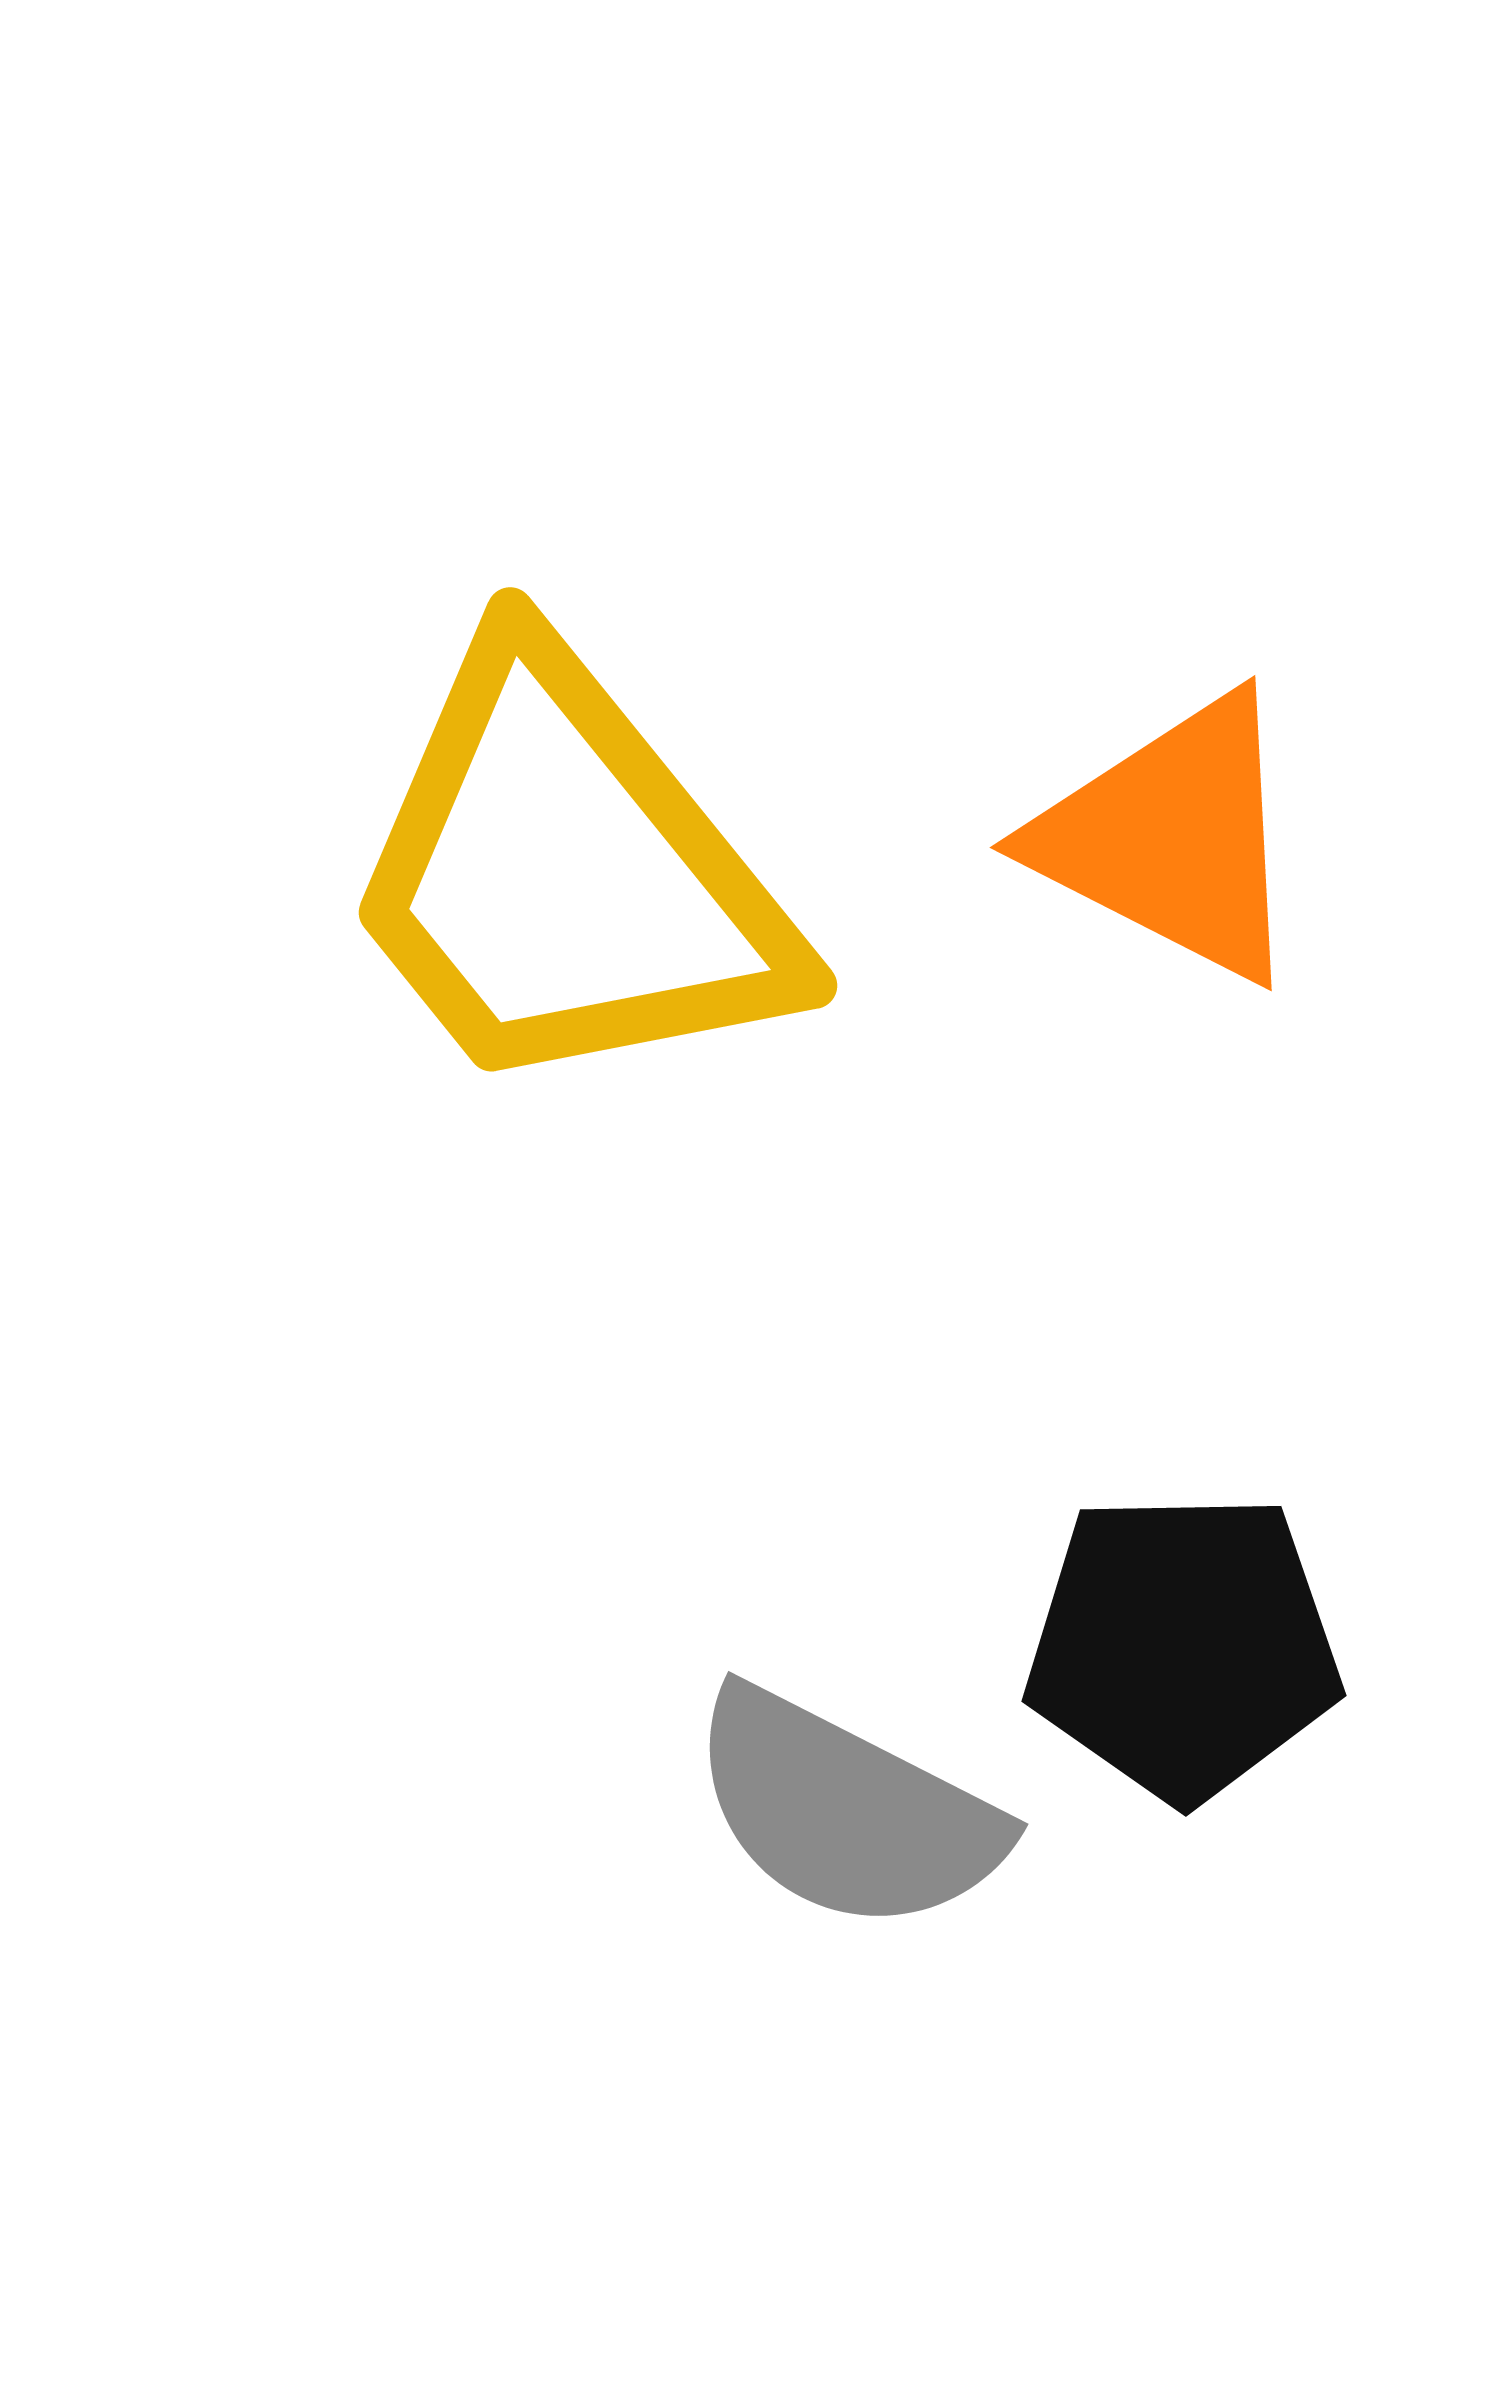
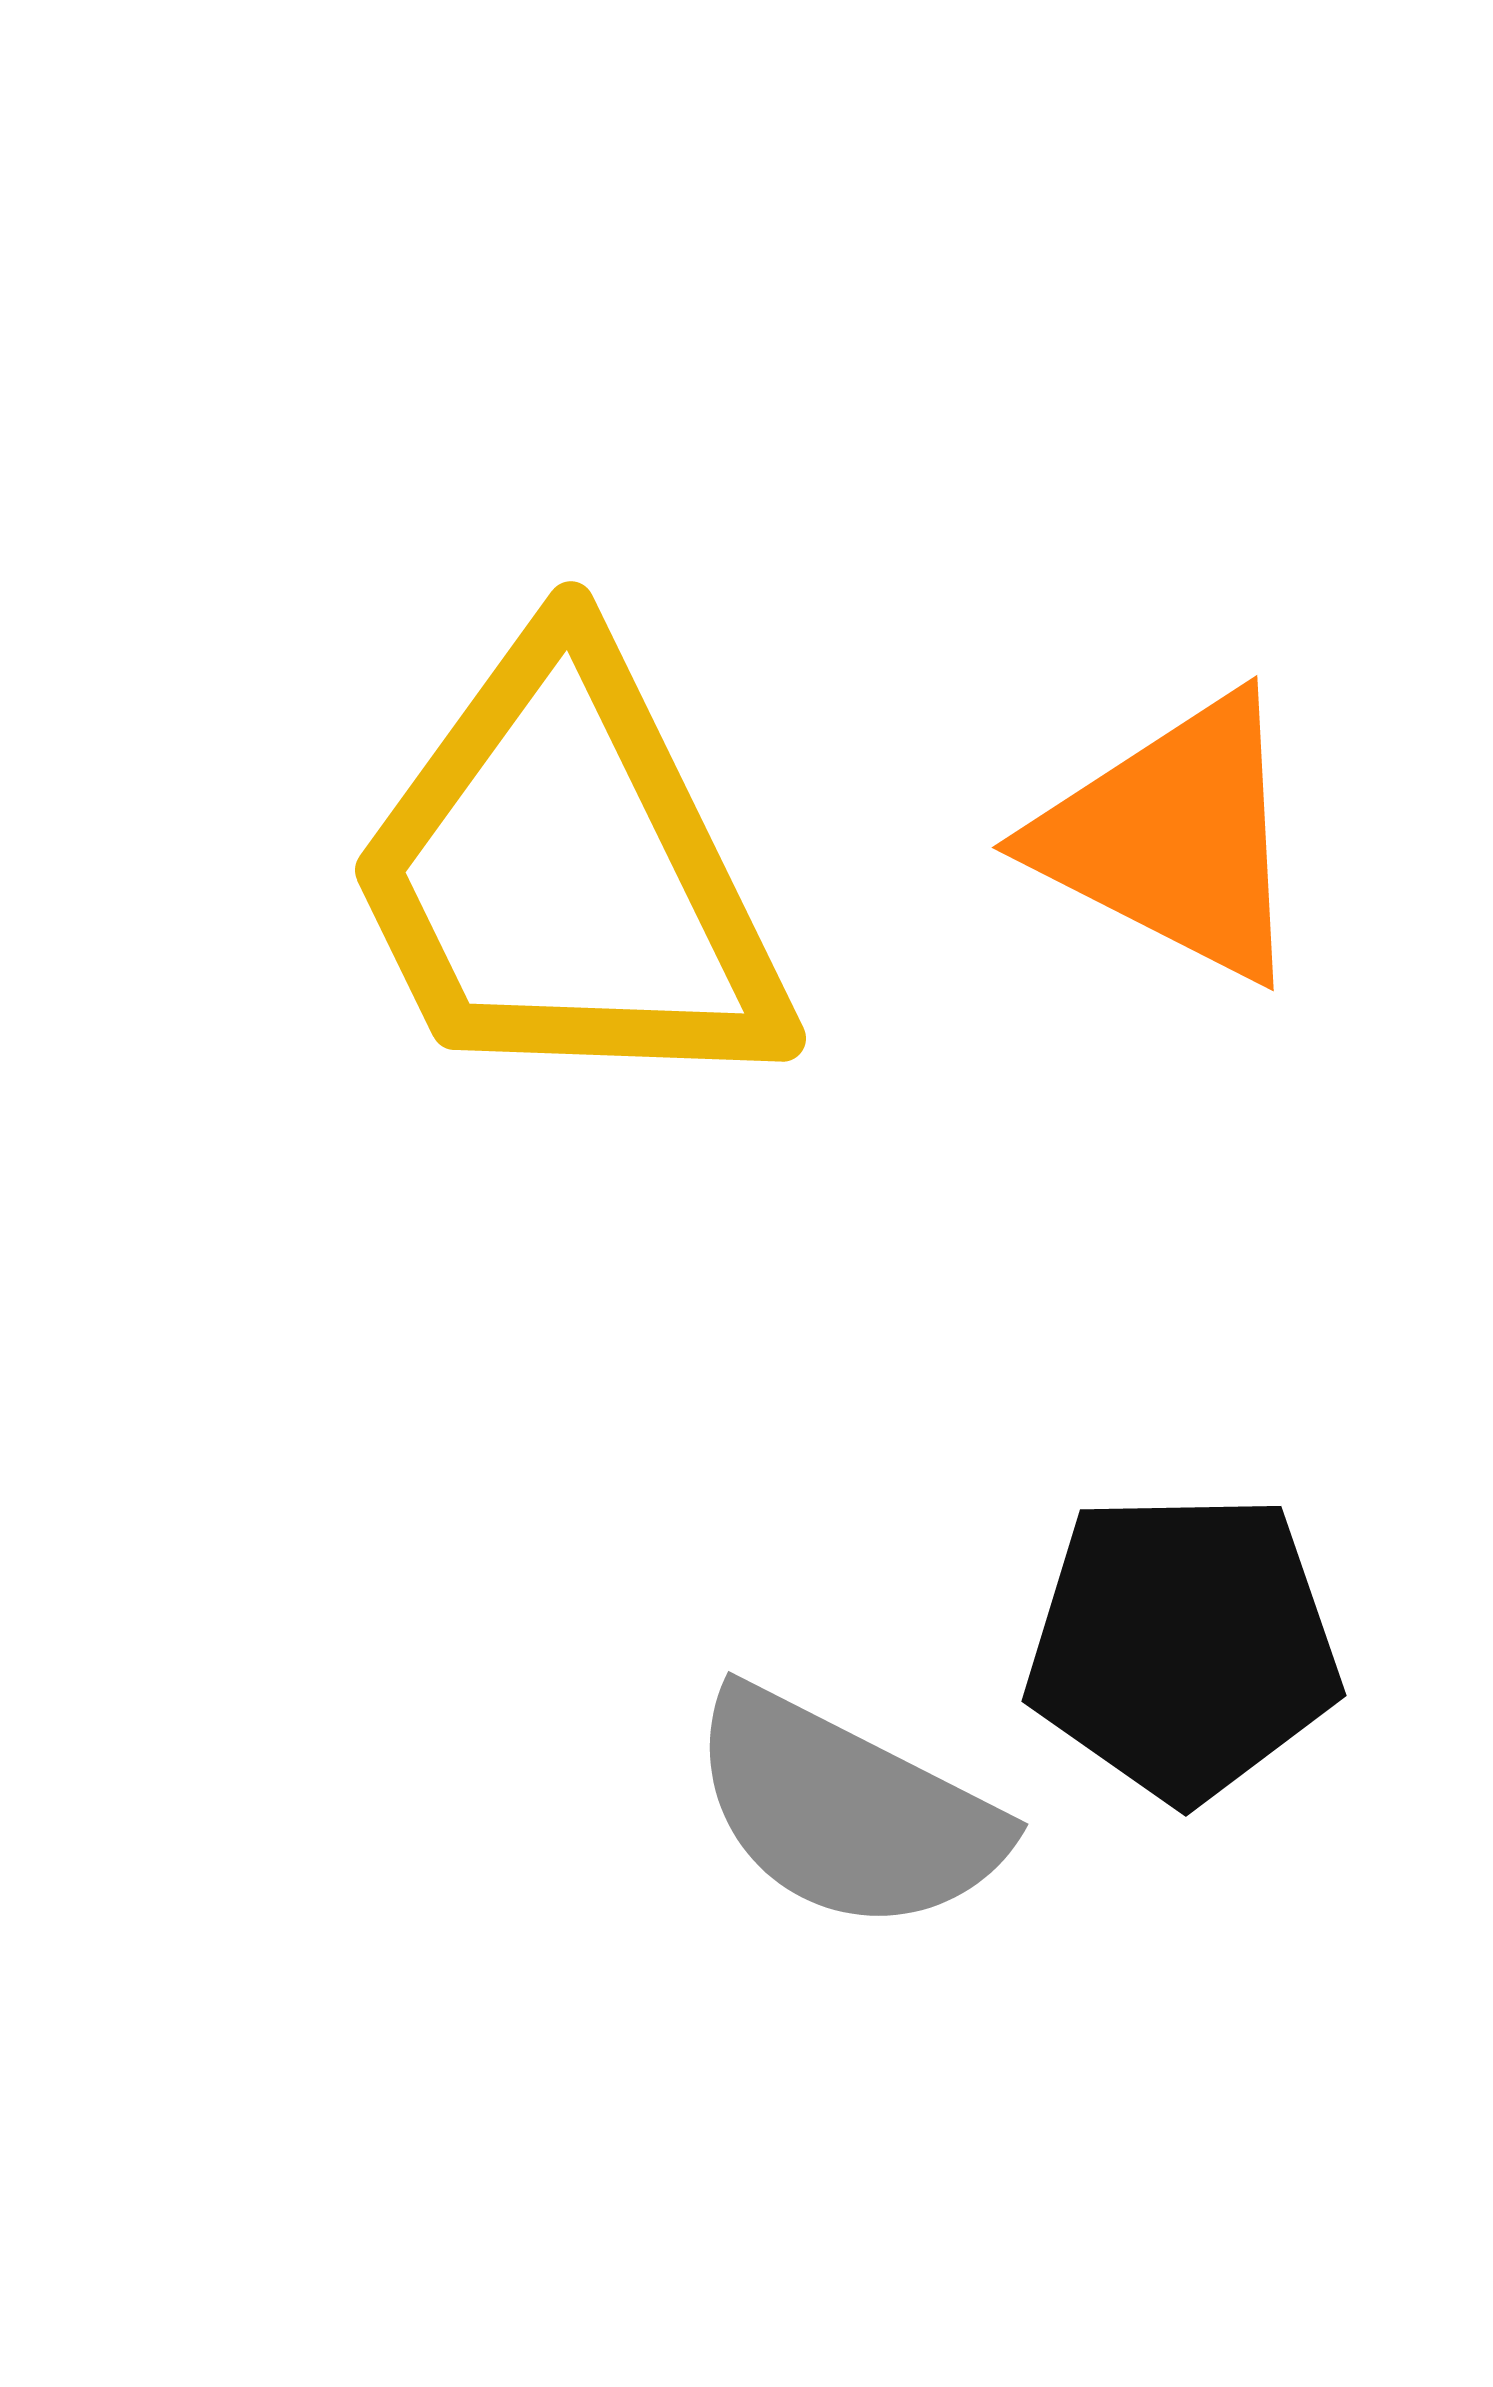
orange triangle: moved 2 px right
yellow trapezoid: rotated 13 degrees clockwise
